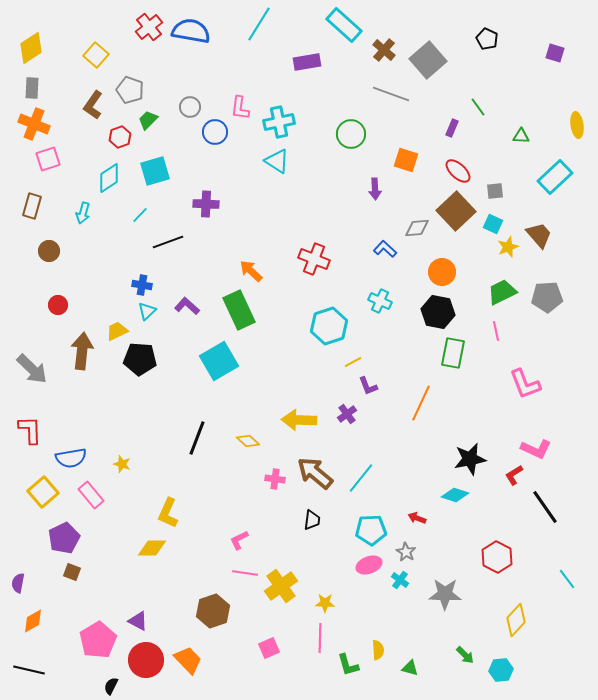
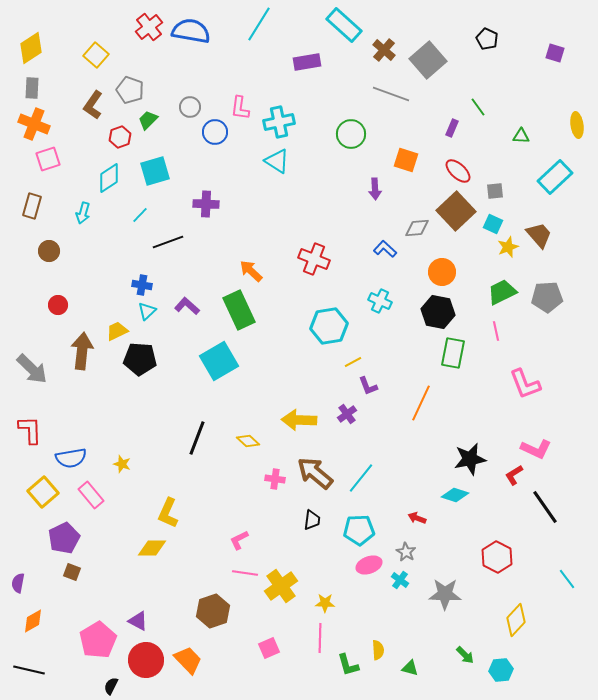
cyan hexagon at (329, 326): rotated 9 degrees clockwise
cyan pentagon at (371, 530): moved 12 px left
